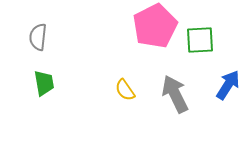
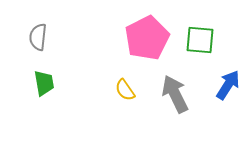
pink pentagon: moved 8 px left, 12 px down
green square: rotated 8 degrees clockwise
